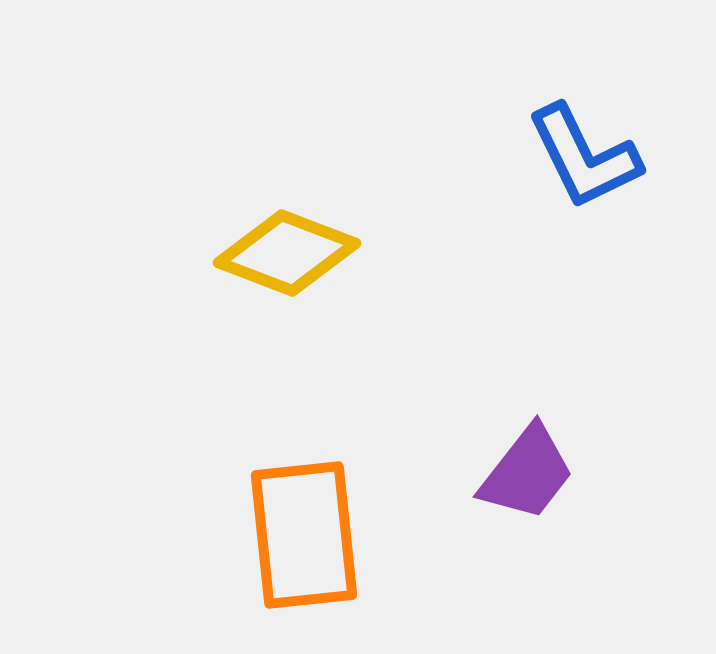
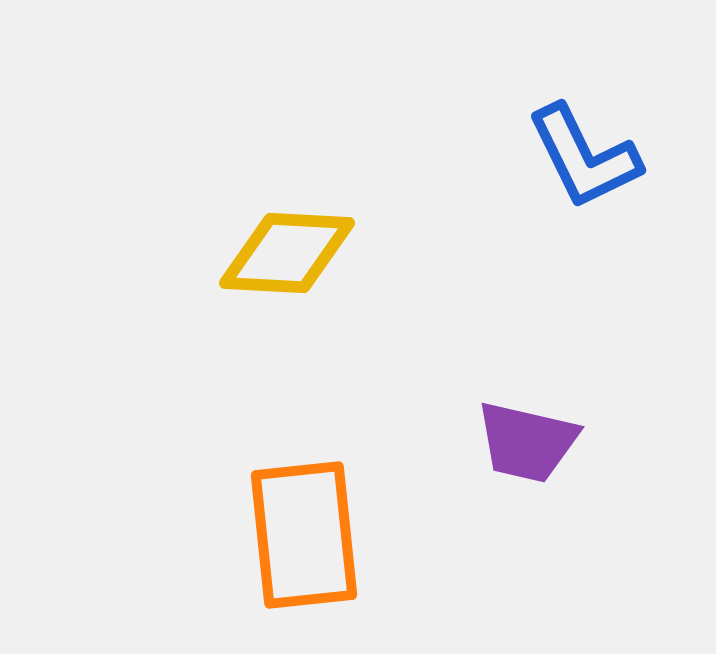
yellow diamond: rotated 18 degrees counterclockwise
purple trapezoid: moved 31 px up; rotated 65 degrees clockwise
